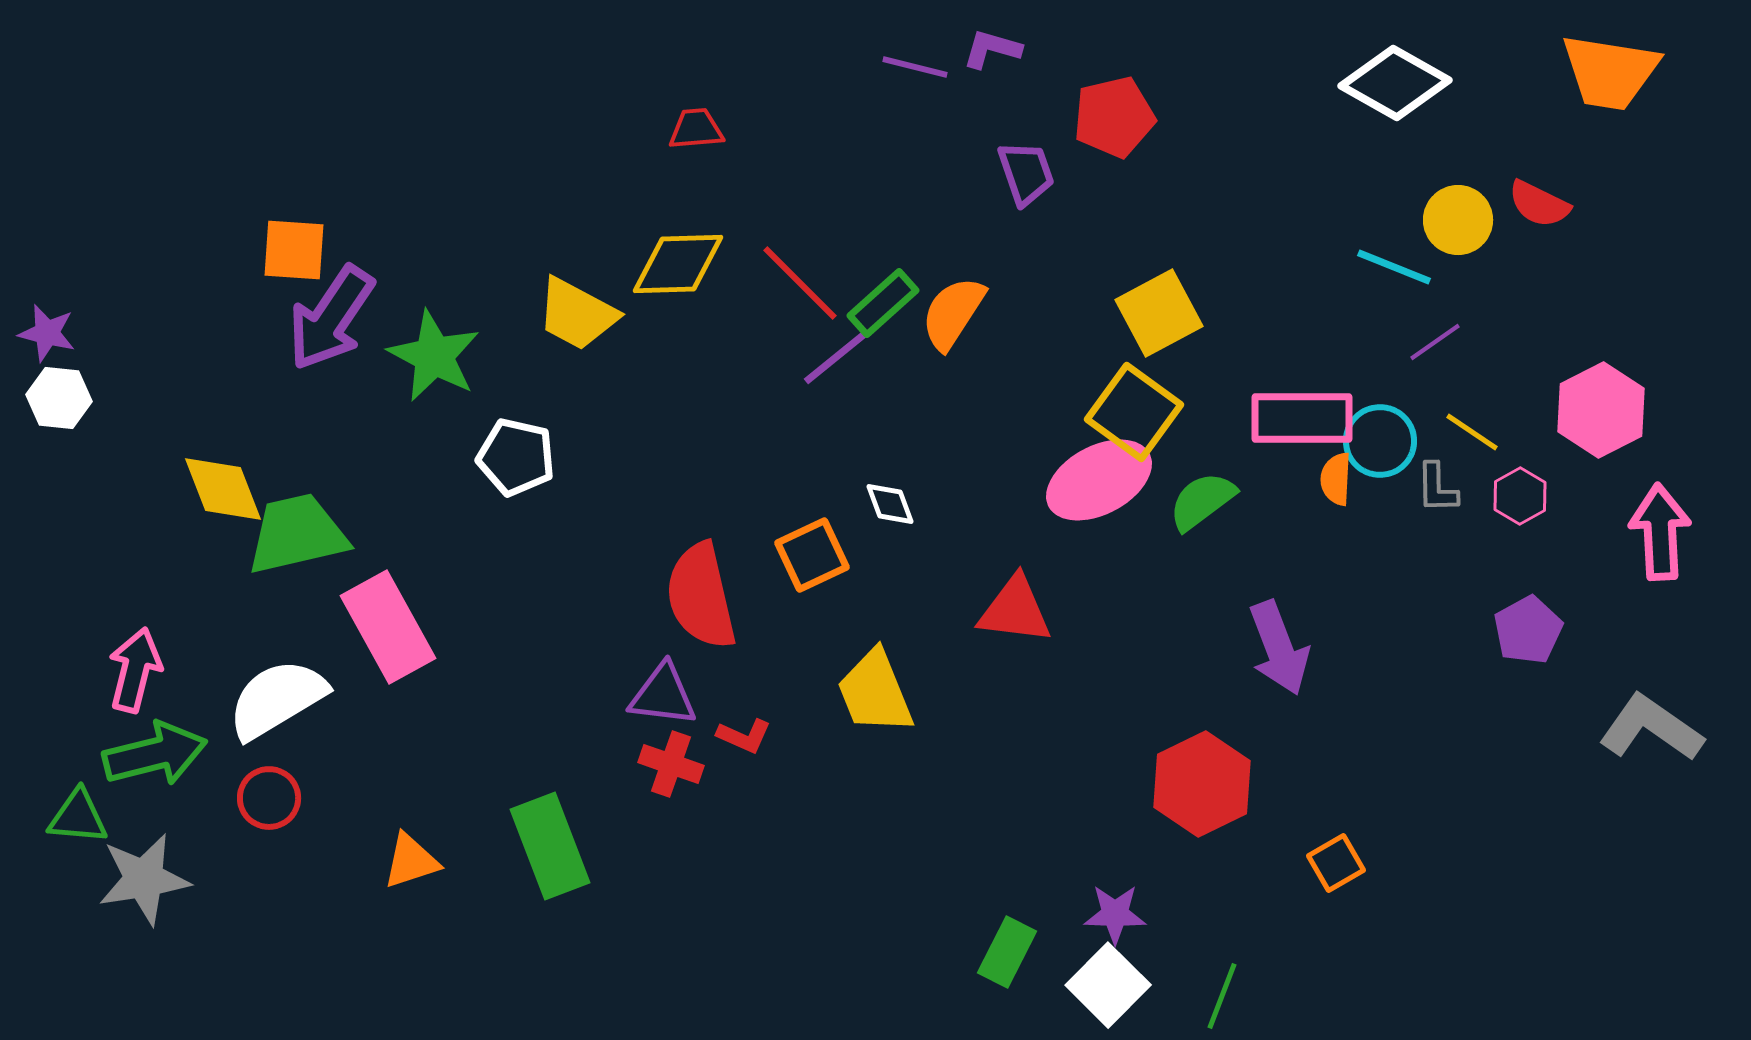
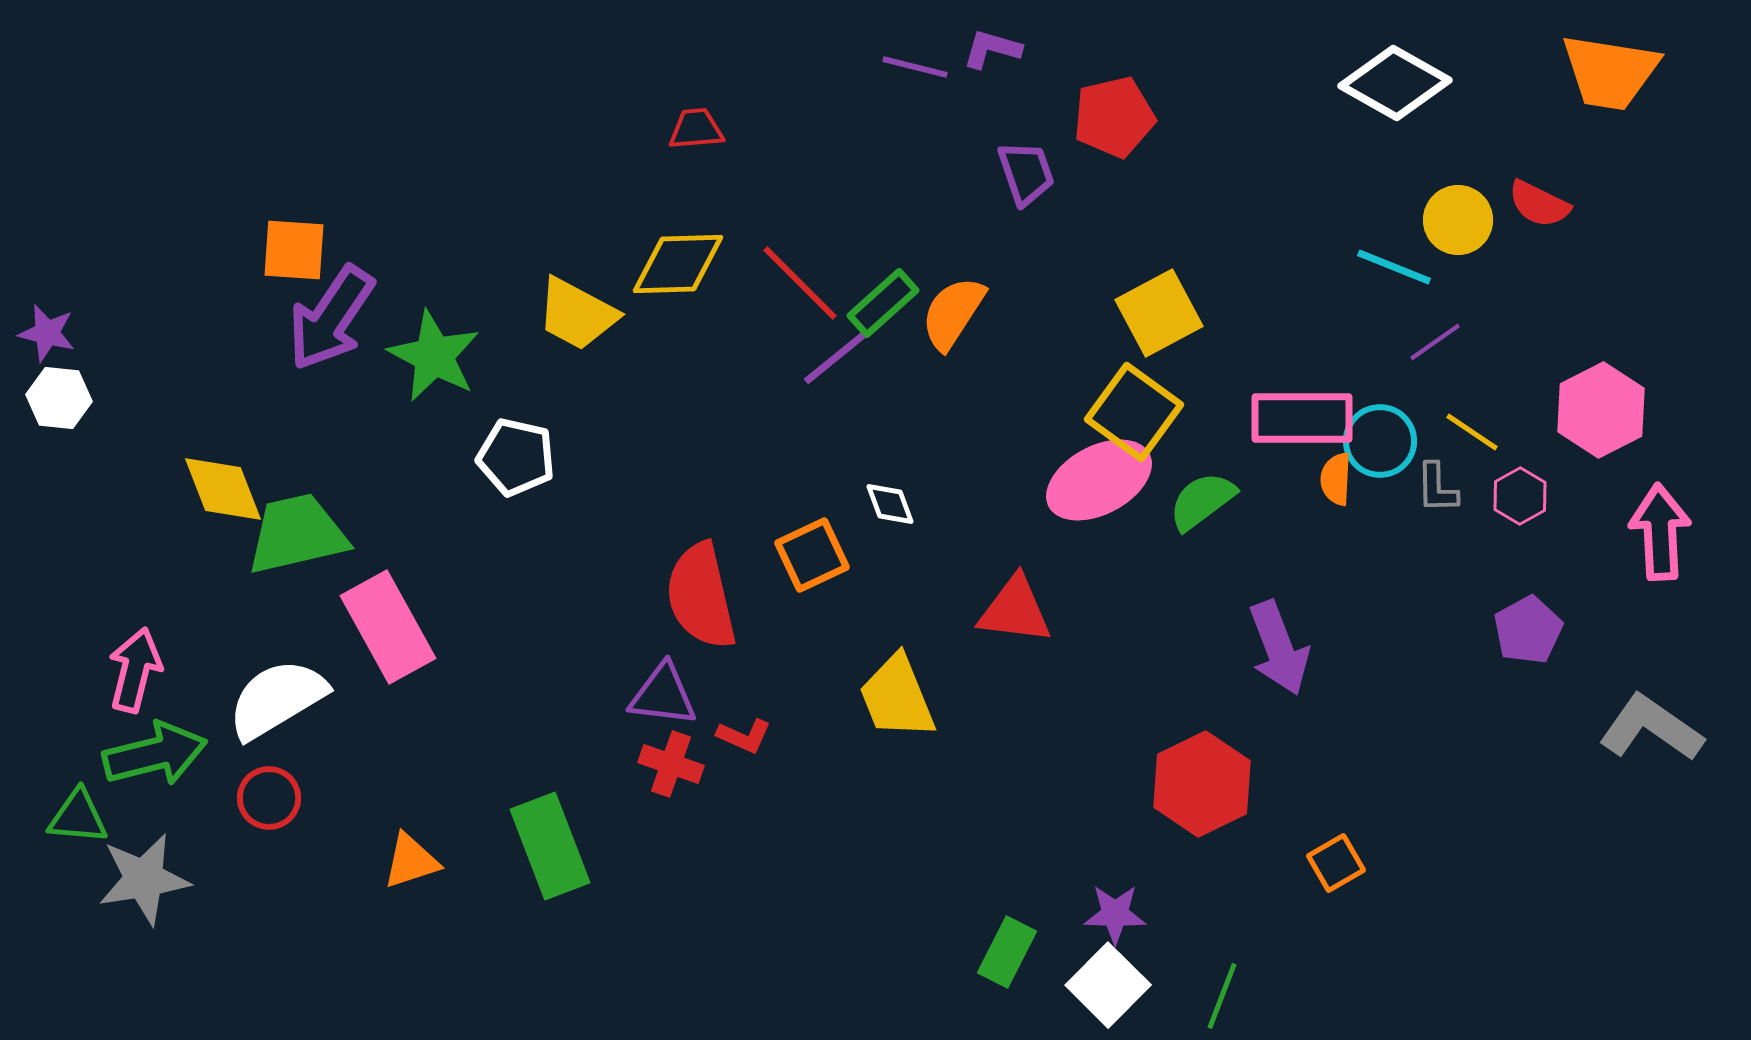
yellow trapezoid at (875, 692): moved 22 px right, 5 px down
